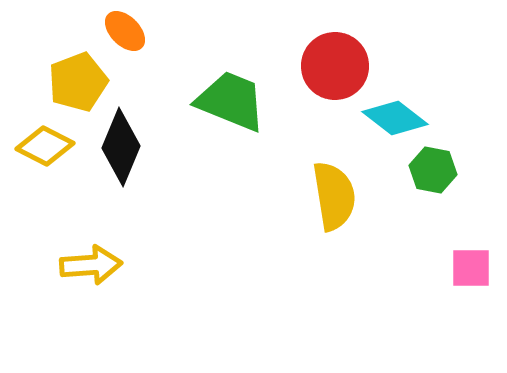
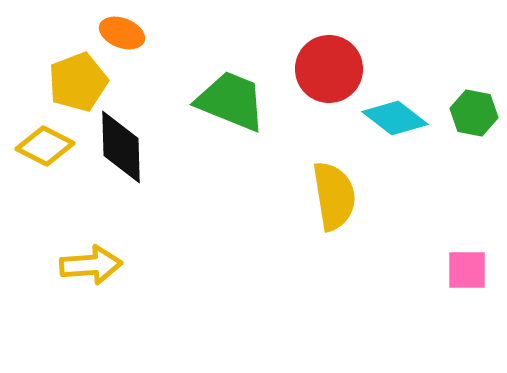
orange ellipse: moved 3 px left, 2 px down; rotated 24 degrees counterclockwise
red circle: moved 6 px left, 3 px down
black diamond: rotated 24 degrees counterclockwise
green hexagon: moved 41 px right, 57 px up
pink square: moved 4 px left, 2 px down
